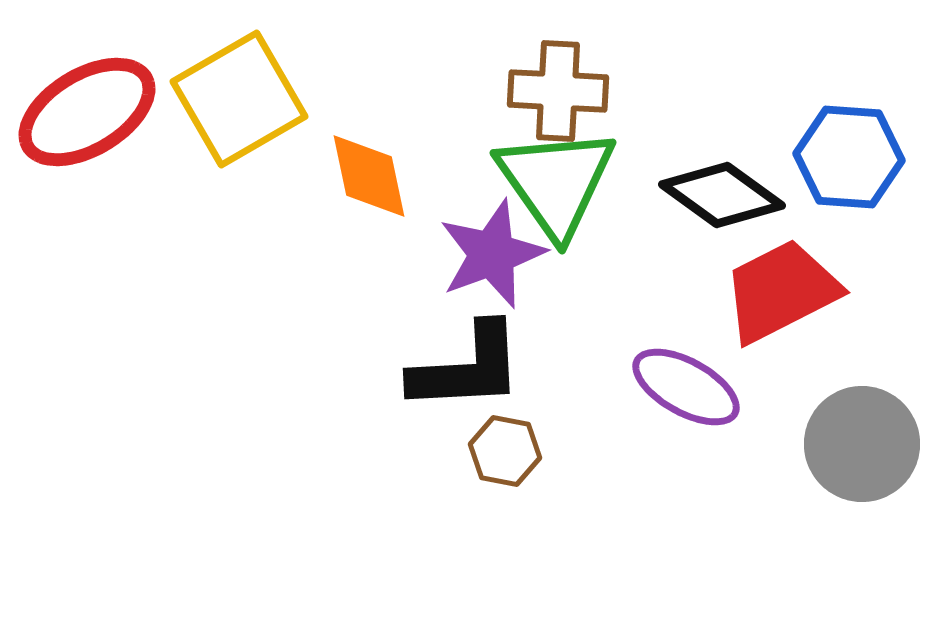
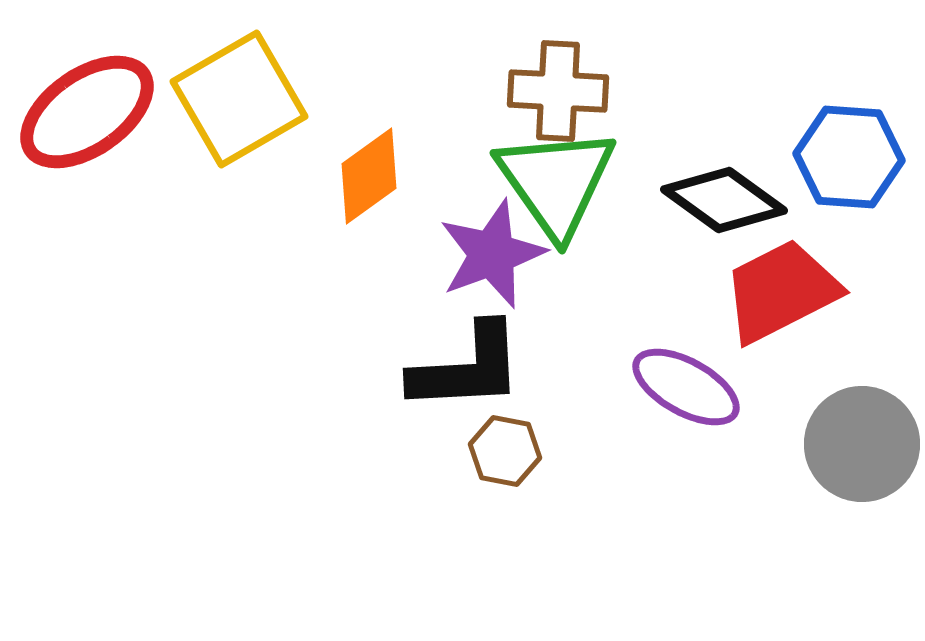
red ellipse: rotated 4 degrees counterclockwise
orange diamond: rotated 66 degrees clockwise
black diamond: moved 2 px right, 5 px down
